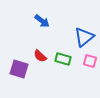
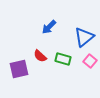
blue arrow: moved 7 px right, 6 px down; rotated 98 degrees clockwise
pink square: rotated 24 degrees clockwise
purple square: rotated 30 degrees counterclockwise
